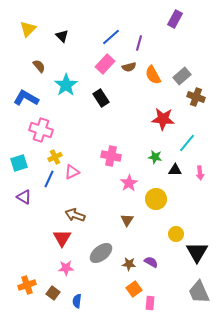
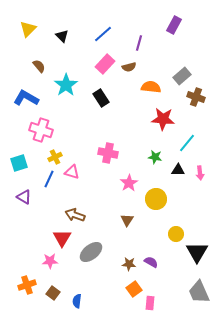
purple rectangle at (175, 19): moved 1 px left, 6 px down
blue line at (111, 37): moved 8 px left, 3 px up
orange semicircle at (153, 75): moved 2 px left, 12 px down; rotated 126 degrees clockwise
pink cross at (111, 156): moved 3 px left, 3 px up
black triangle at (175, 170): moved 3 px right
pink triangle at (72, 172): rotated 42 degrees clockwise
gray ellipse at (101, 253): moved 10 px left, 1 px up
pink star at (66, 268): moved 16 px left, 7 px up
